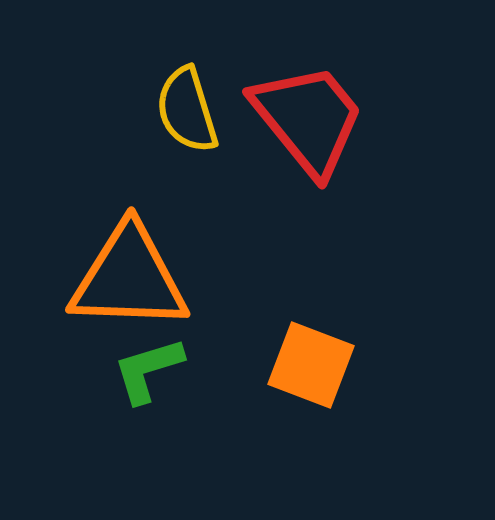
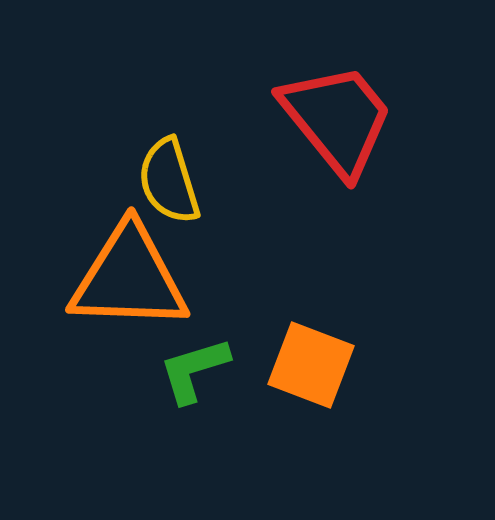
yellow semicircle: moved 18 px left, 71 px down
red trapezoid: moved 29 px right
green L-shape: moved 46 px right
